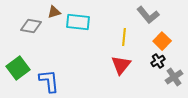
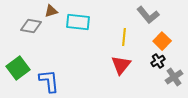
brown triangle: moved 3 px left, 1 px up
